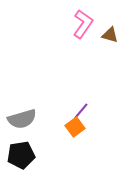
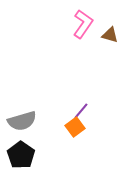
gray semicircle: moved 2 px down
black pentagon: rotated 28 degrees counterclockwise
